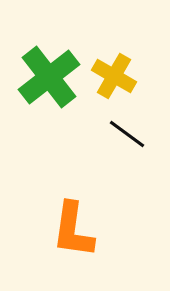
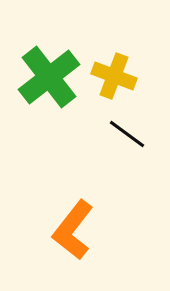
yellow cross: rotated 9 degrees counterclockwise
orange L-shape: rotated 30 degrees clockwise
